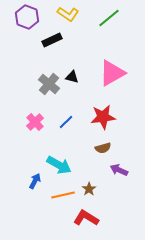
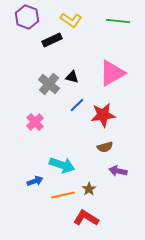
yellow L-shape: moved 3 px right, 6 px down
green line: moved 9 px right, 3 px down; rotated 45 degrees clockwise
red star: moved 2 px up
blue line: moved 11 px right, 17 px up
brown semicircle: moved 2 px right, 1 px up
cyan arrow: moved 3 px right; rotated 10 degrees counterclockwise
purple arrow: moved 1 px left, 1 px down; rotated 12 degrees counterclockwise
blue arrow: rotated 42 degrees clockwise
